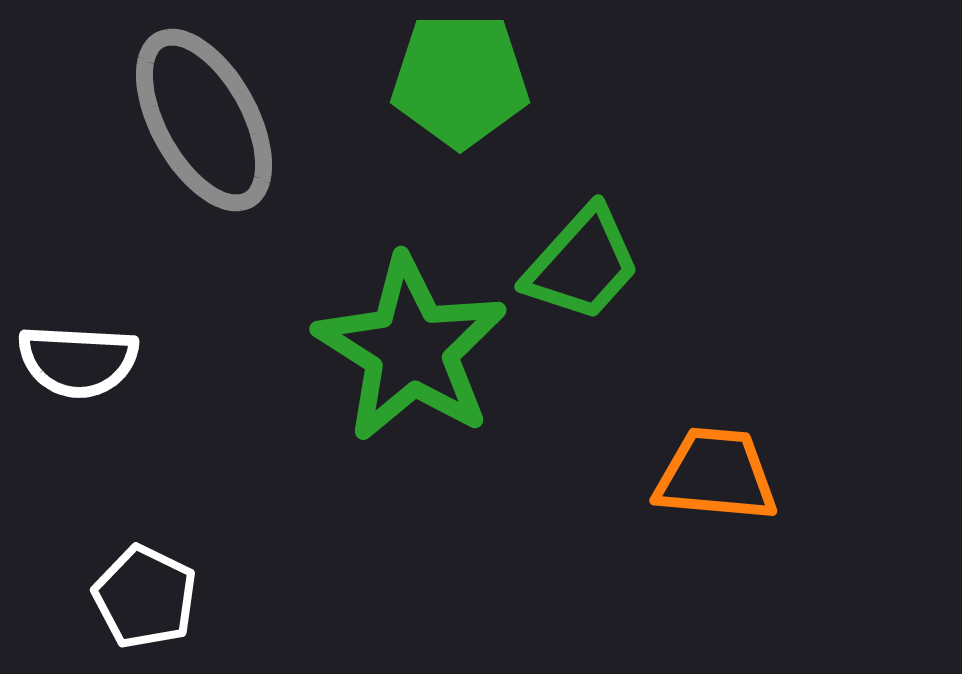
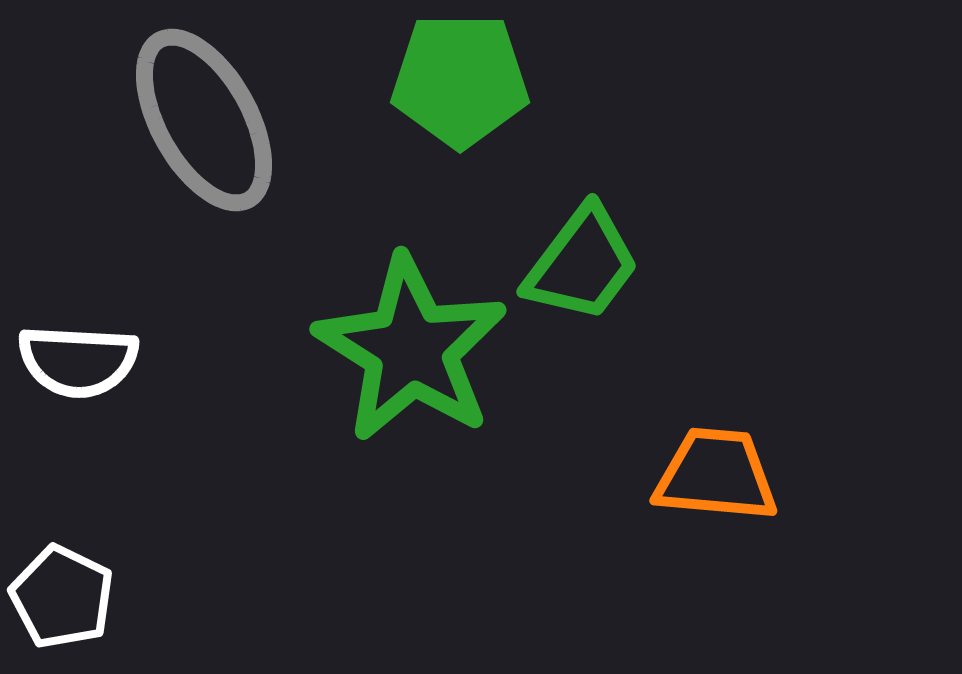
green trapezoid: rotated 5 degrees counterclockwise
white pentagon: moved 83 px left
